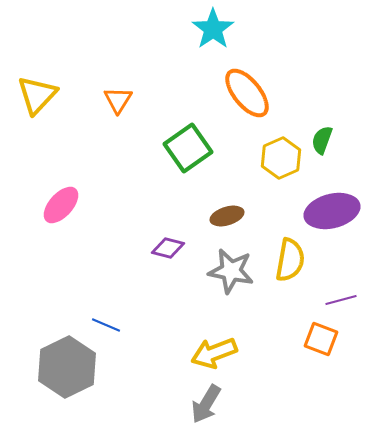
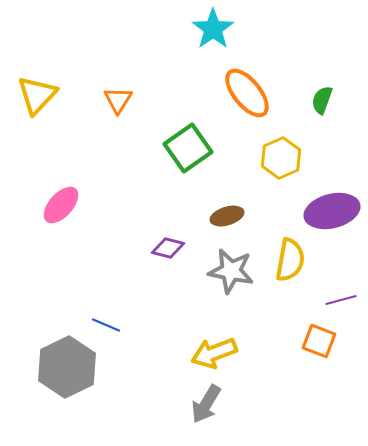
green semicircle: moved 40 px up
orange square: moved 2 px left, 2 px down
